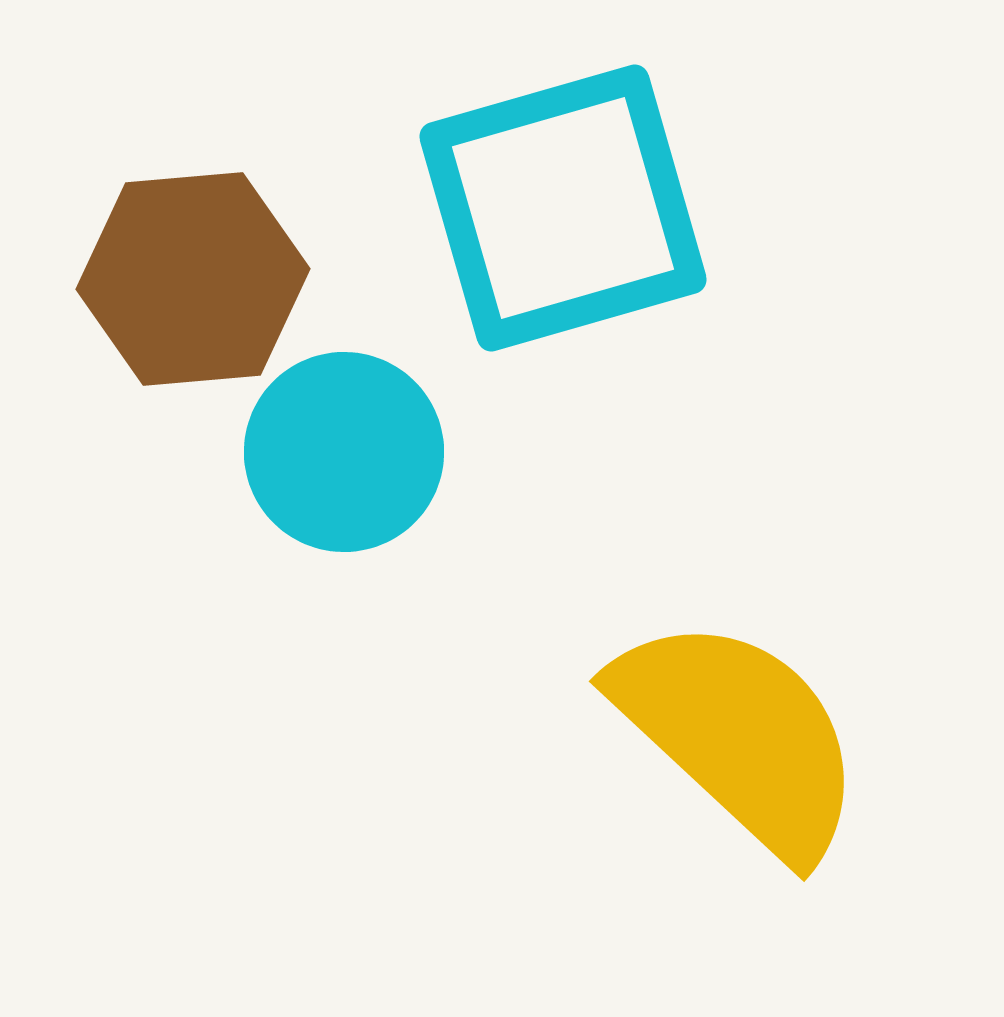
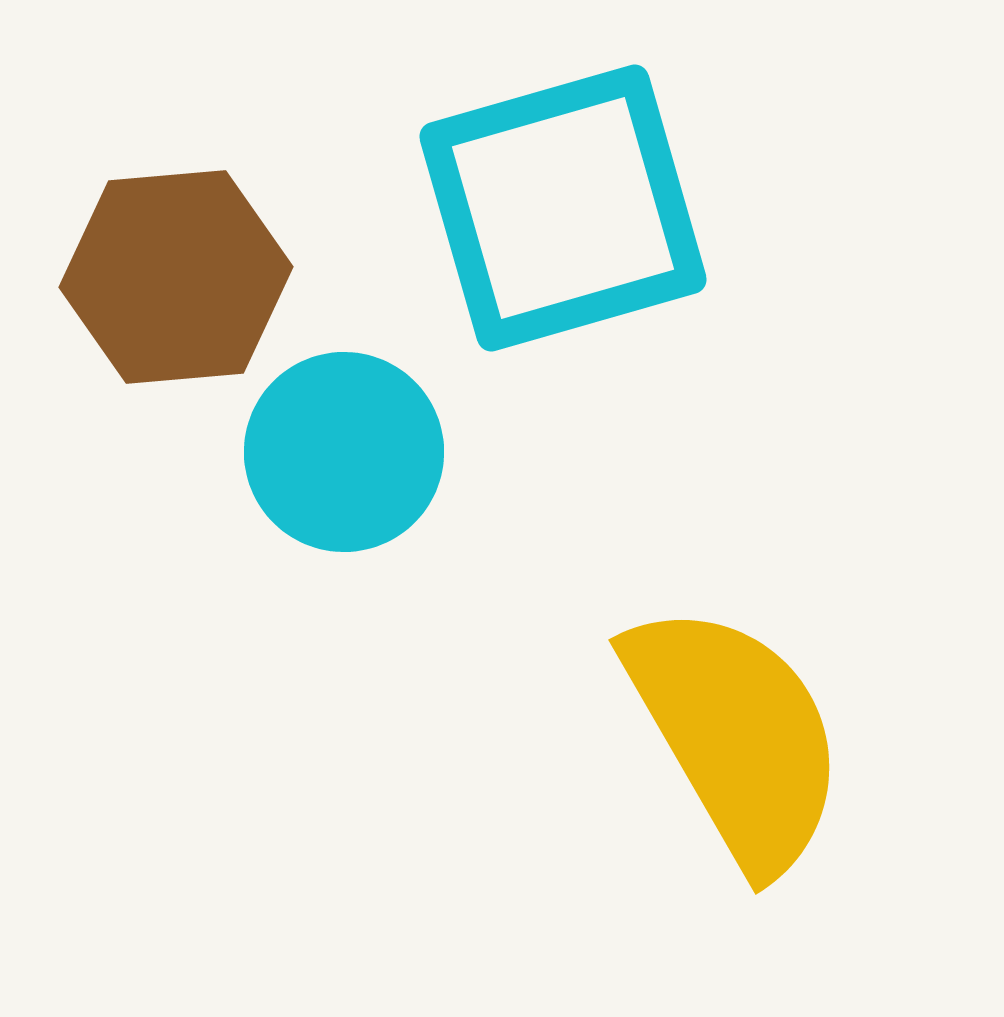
brown hexagon: moved 17 px left, 2 px up
yellow semicircle: moved 3 px left; rotated 17 degrees clockwise
